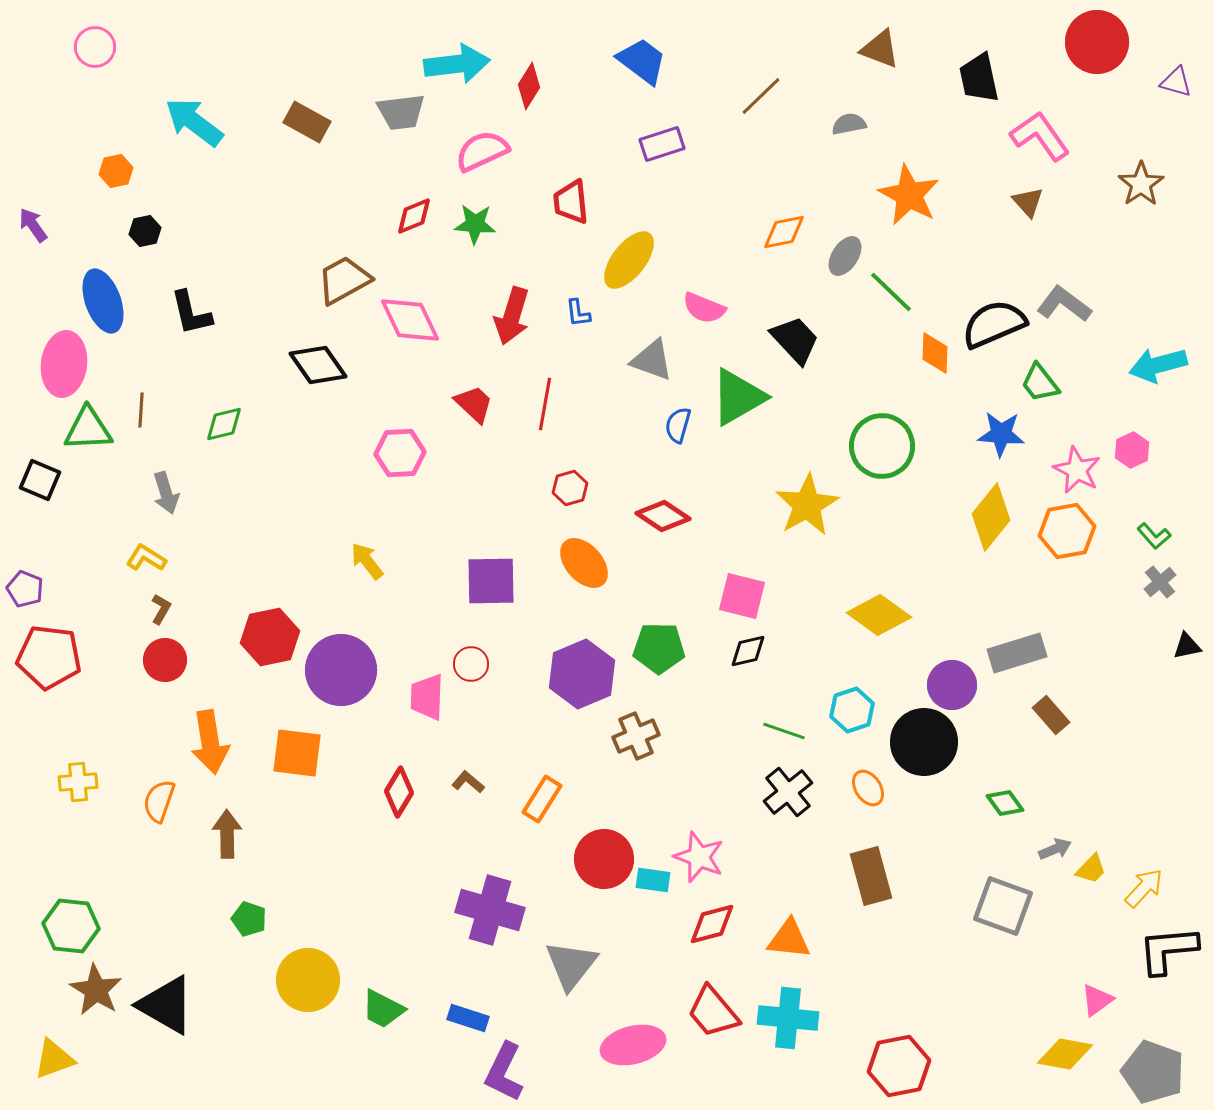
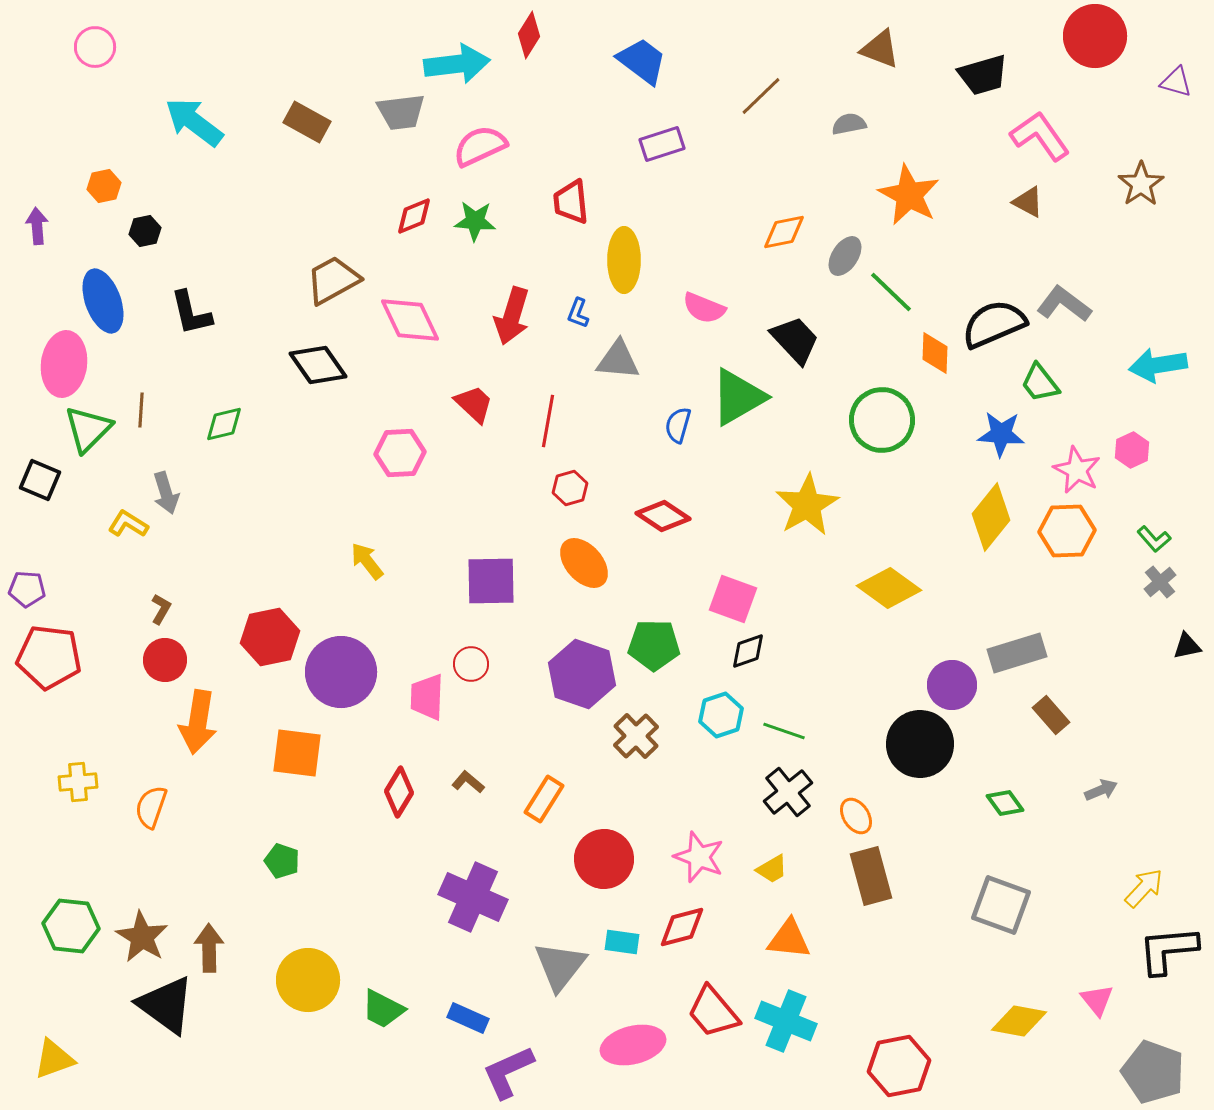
red circle at (1097, 42): moved 2 px left, 6 px up
black trapezoid at (979, 78): moved 4 px right, 3 px up; rotated 94 degrees counterclockwise
red diamond at (529, 86): moved 51 px up
pink semicircle at (482, 151): moved 2 px left, 5 px up
orange hexagon at (116, 171): moved 12 px left, 15 px down
brown triangle at (1028, 202): rotated 20 degrees counterclockwise
green star at (475, 224): moved 3 px up
purple arrow at (33, 225): moved 4 px right, 1 px down; rotated 30 degrees clockwise
yellow ellipse at (629, 260): moved 5 px left; rotated 38 degrees counterclockwise
brown trapezoid at (344, 280): moved 11 px left
blue L-shape at (578, 313): rotated 28 degrees clockwise
gray triangle at (652, 360): moved 34 px left; rotated 15 degrees counterclockwise
cyan arrow at (1158, 365): rotated 6 degrees clockwise
red line at (545, 404): moved 3 px right, 17 px down
green triangle at (88, 429): rotated 42 degrees counterclockwise
green circle at (882, 446): moved 26 px up
orange hexagon at (1067, 531): rotated 8 degrees clockwise
green L-shape at (1154, 536): moved 3 px down
yellow L-shape at (146, 558): moved 18 px left, 34 px up
purple pentagon at (25, 589): moved 2 px right; rotated 18 degrees counterclockwise
pink square at (742, 596): moved 9 px left, 3 px down; rotated 6 degrees clockwise
yellow diamond at (879, 615): moved 10 px right, 27 px up
green pentagon at (659, 648): moved 5 px left, 3 px up
black diamond at (748, 651): rotated 6 degrees counterclockwise
purple circle at (341, 670): moved 2 px down
purple hexagon at (582, 674): rotated 18 degrees counterclockwise
cyan hexagon at (852, 710): moved 131 px left, 5 px down
brown cross at (636, 736): rotated 21 degrees counterclockwise
orange arrow at (210, 742): moved 12 px left, 20 px up; rotated 18 degrees clockwise
black circle at (924, 742): moved 4 px left, 2 px down
orange ellipse at (868, 788): moved 12 px left, 28 px down
orange rectangle at (542, 799): moved 2 px right
orange semicircle at (159, 801): moved 8 px left, 6 px down
brown arrow at (227, 834): moved 18 px left, 114 px down
gray arrow at (1055, 849): moved 46 px right, 59 px up
yellow trapezoid at (1091, 869): moved 319 px left; rotated 16 degrees clockwise
cyan rectangle at (653, 880): moved 31 px left, 62 px down
gray square at (1003, 906): moved 2 px left, 1 px up
purple cross at (490, 910): moved 17 px left, 13 px up; rotated 8 degrees clockwise
green pentagon at (249, 919): moved 33 px right, 58 px up
red diamond at (712, 924): moved 30 px left, 3 px down
gray triangle at (571, 965): moved 11 px left, 1 px down
brown star at (96, 990): moved 46 px right, 53 px up
pink triangle at (1097, 1000): rotated 33 degrees counterclockwise
black triangle at (166, 1005): rotated 6 degrees clockwise
blue rectangle at (468, 1018): rotated 6 degrees clockwise
cyan cross at (788, 1018): moved 2 px left, 3 px down; rotated 16 degrees clockwise
yellow diamond at (1065, 1054): moved 46 px left, 33 px up
purple L-shape at (504, 1072): moved 4 px right; rotated 40 degrees clockwise
